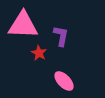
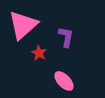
pink triangle: rotated 44 degrees counterclockwise
purple L-shape: moved 5 px right, 1 px down
